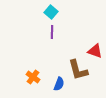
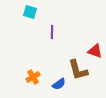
cyan square: moved 21 px left; rotated 24 degrees counterclockwise
orange cross: rotated 24 degrees clockwise
blue semicircle: rotated 32 degrees clockwise
